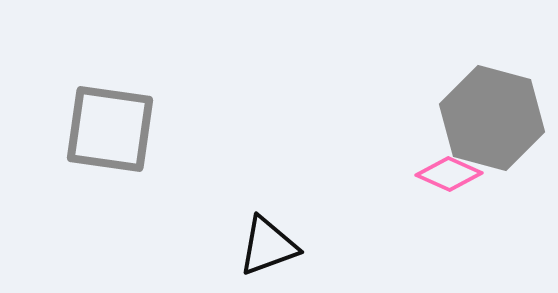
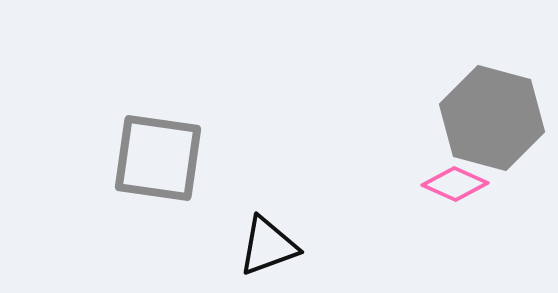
gray square: moved 48 px right, 29 px down
pink diamond: moved 6 px right, 10 px down
